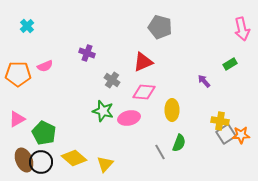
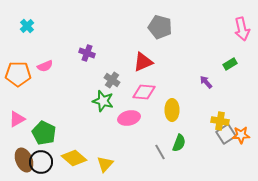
purple arrow: moved 2 px right, 1 px down
green star: moved 10 px up
